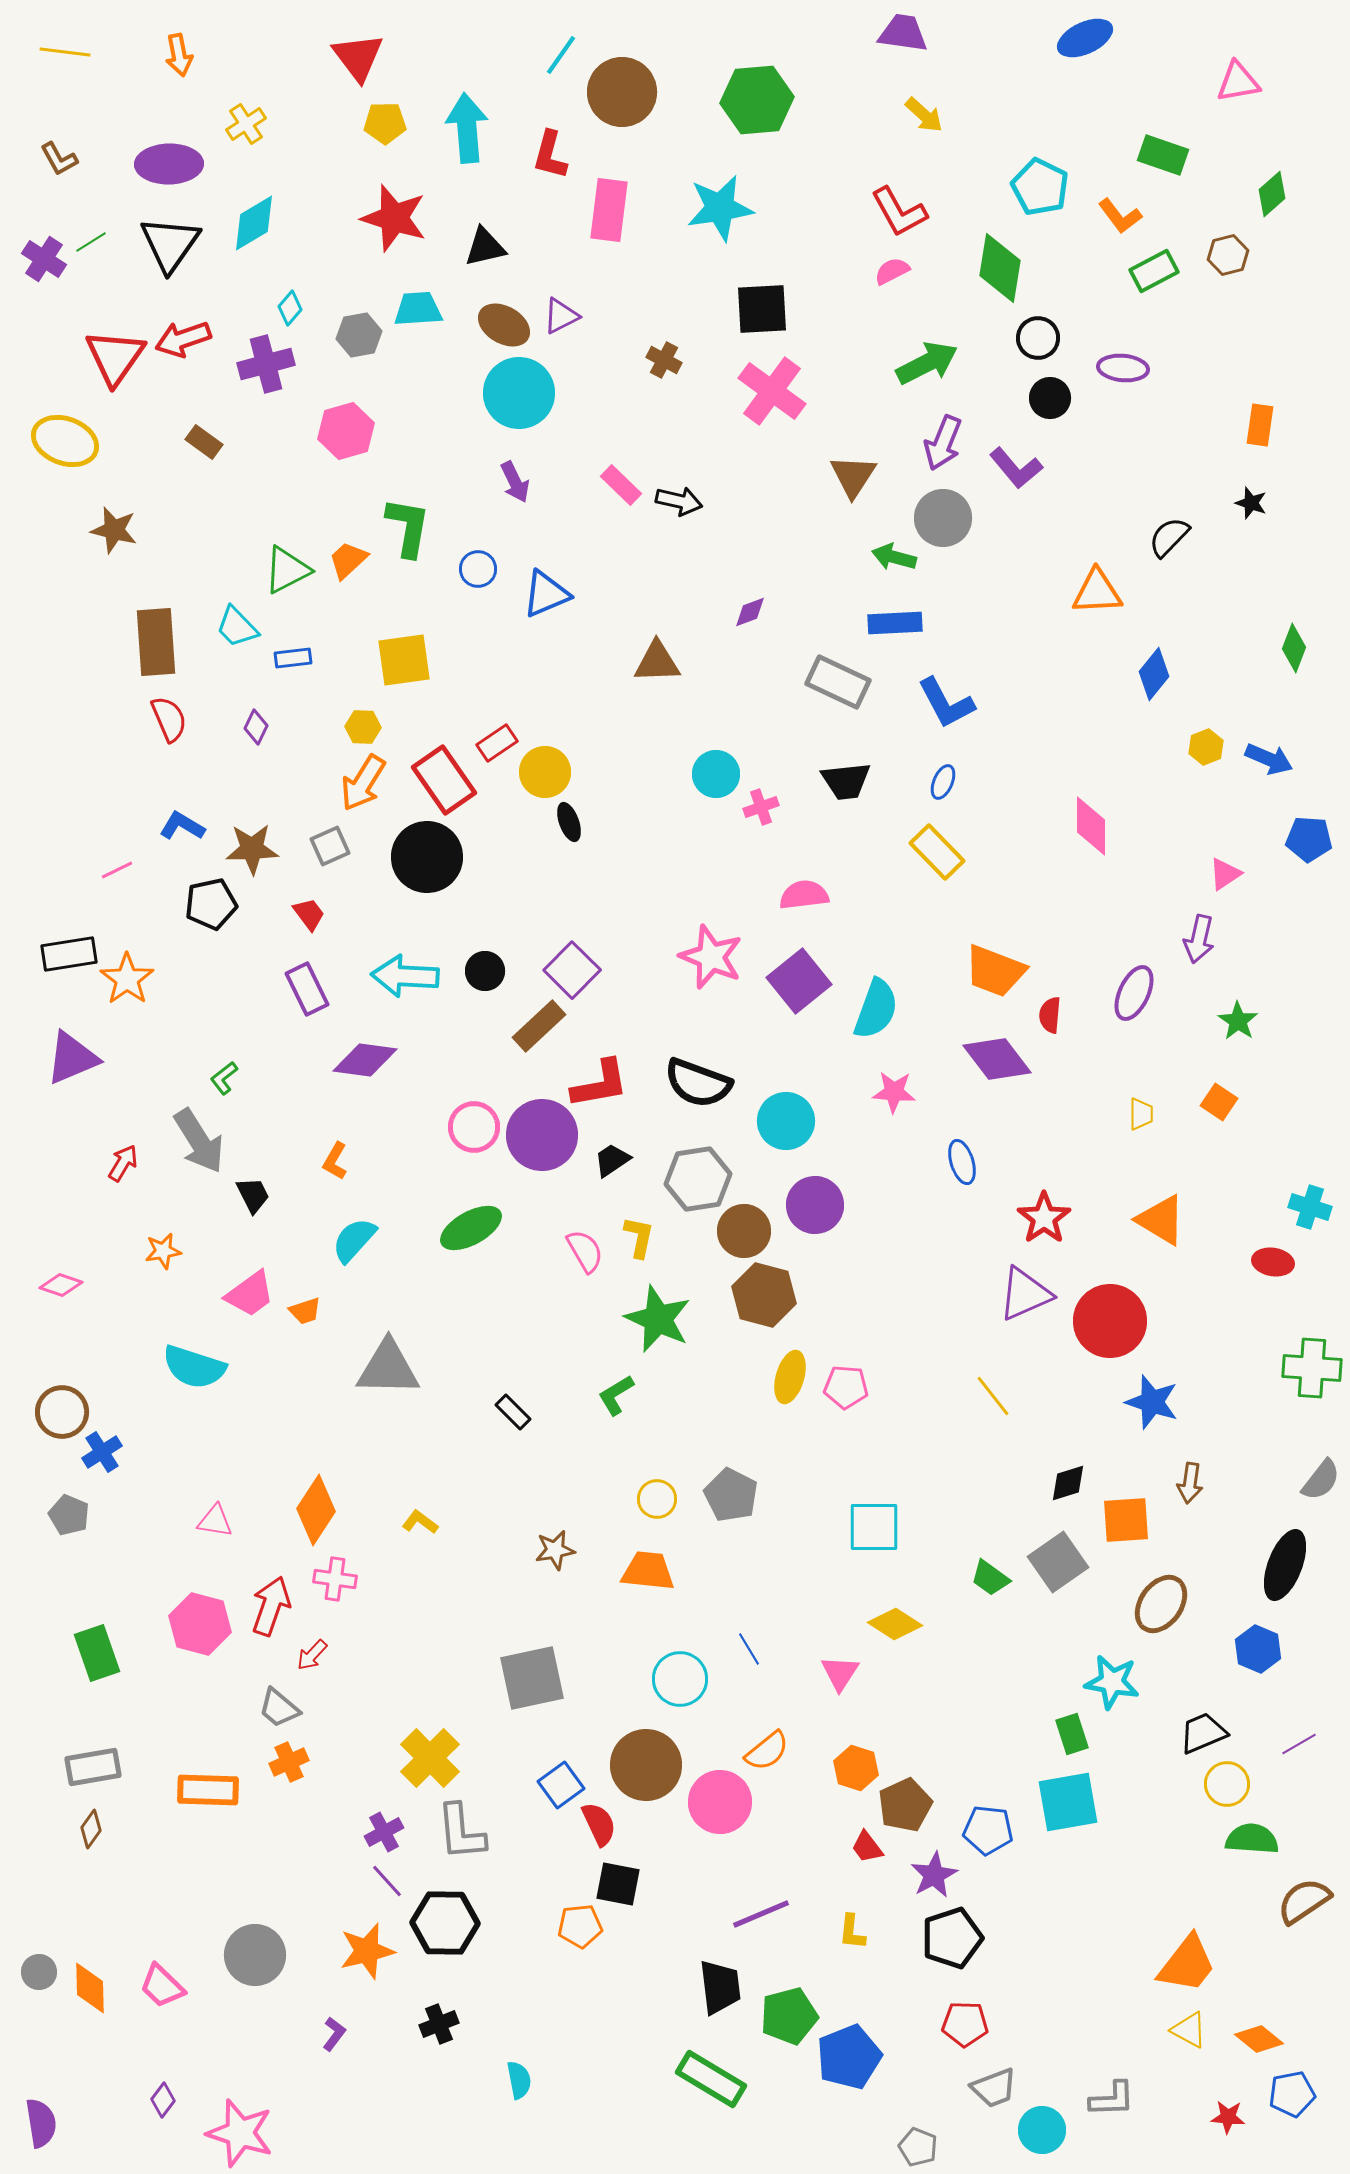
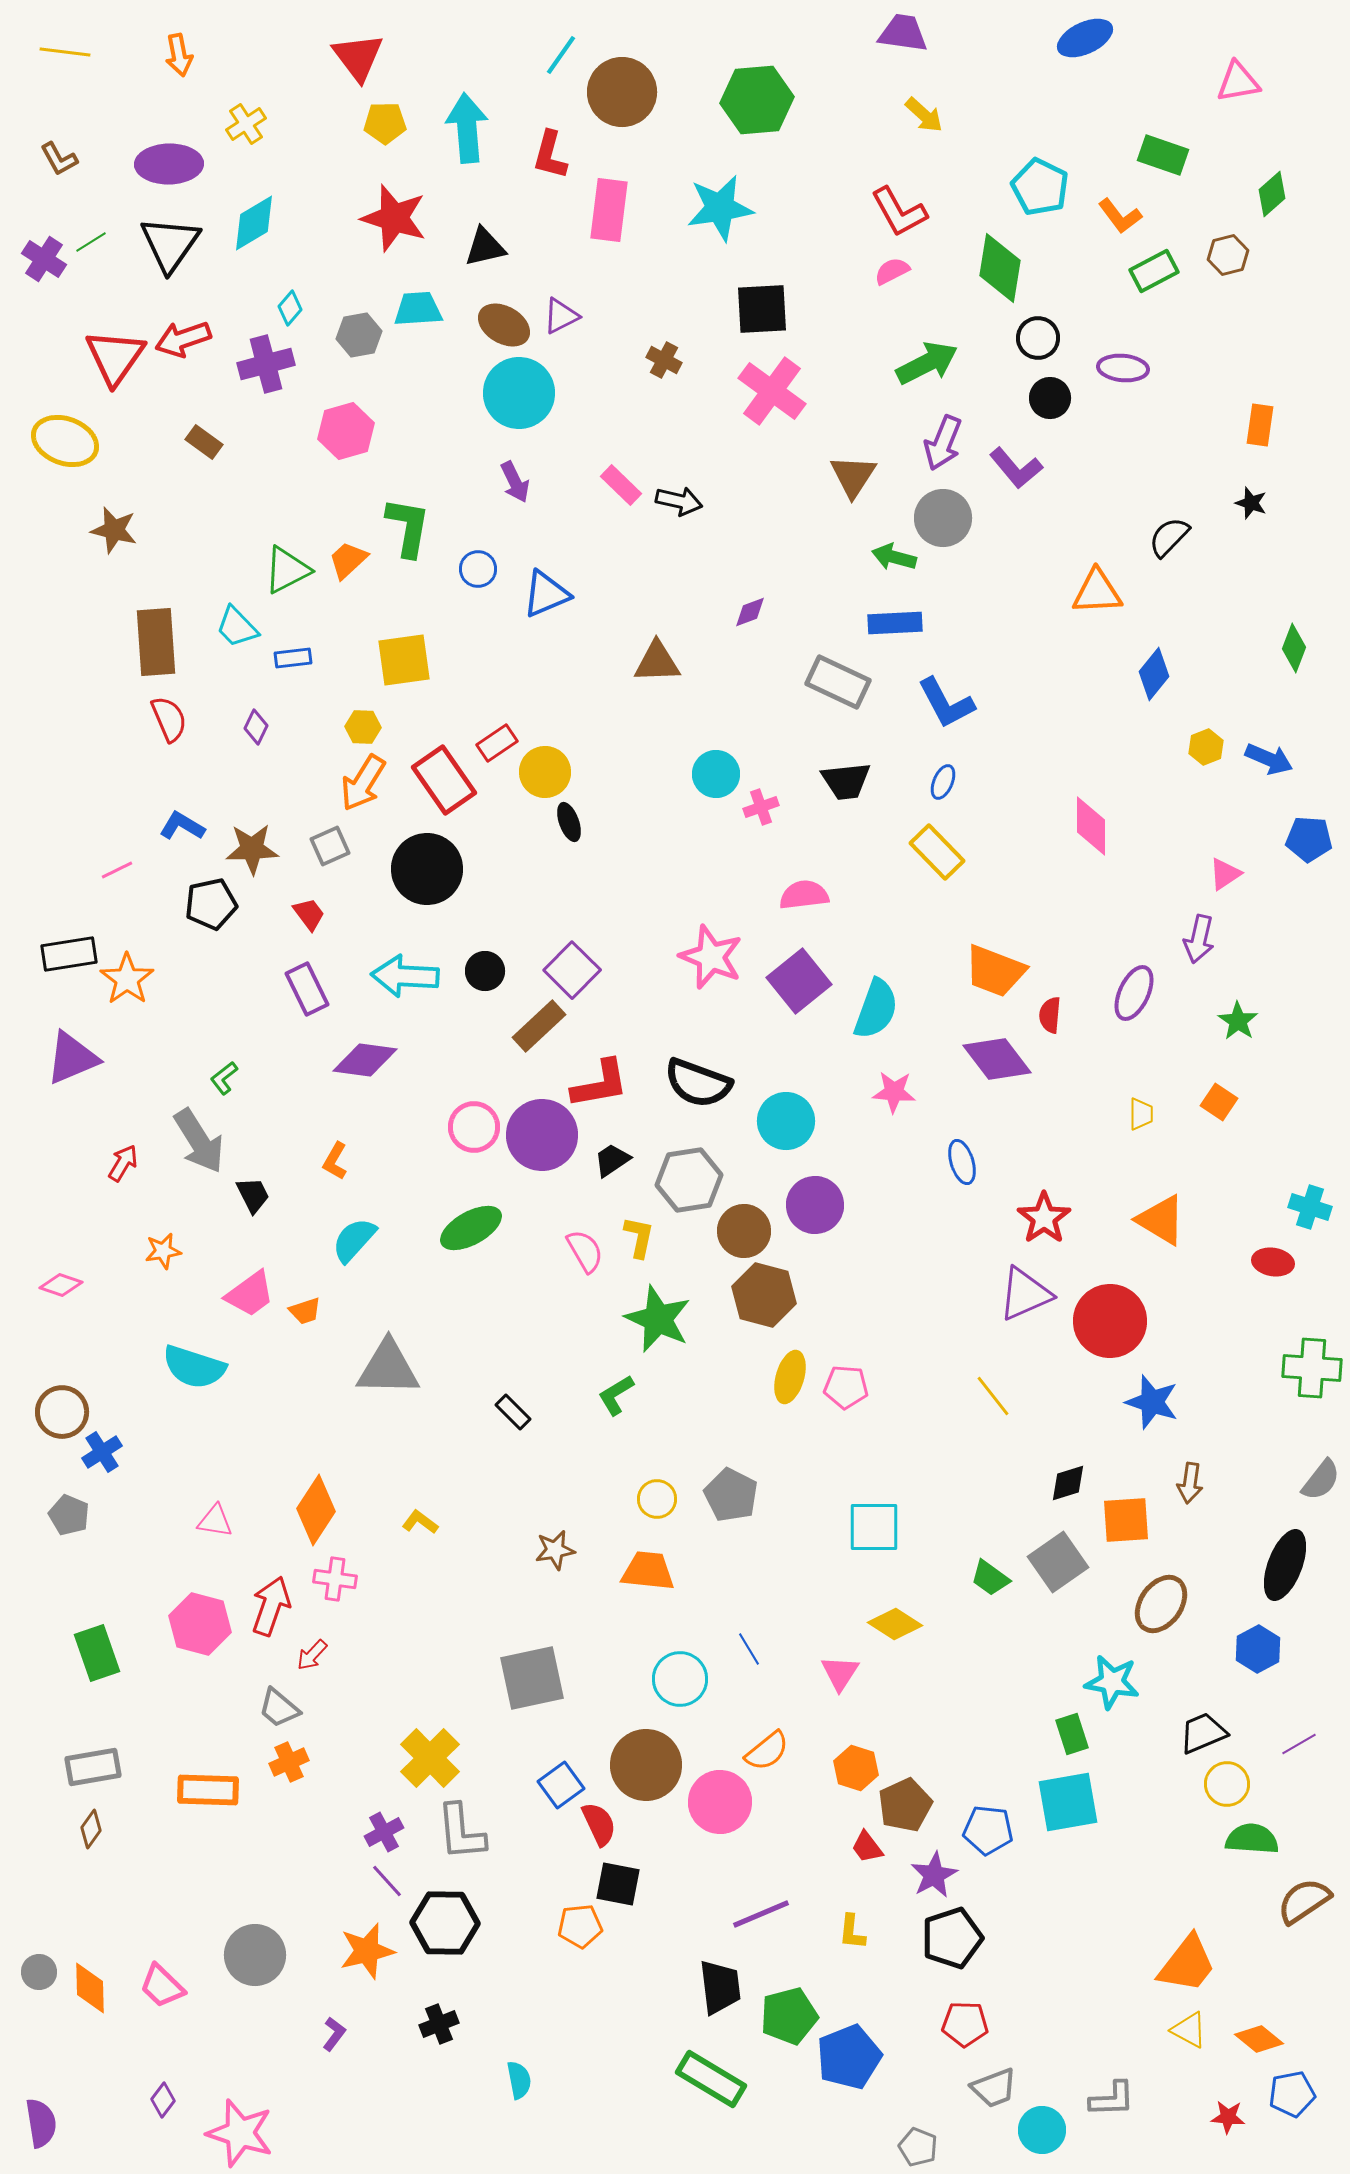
black circle at (427, 857): moved 12 px down
gray hexagon at (698, 1179): moved 9 px left, 1 px down
blue hexagon at (1258, 1649): rotated 9 degrees clockwise
